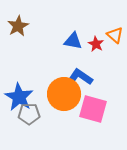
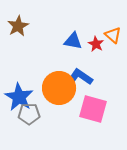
orange triangle: moved 2 px left
orange circle: moved 5 px left, 6 px up
